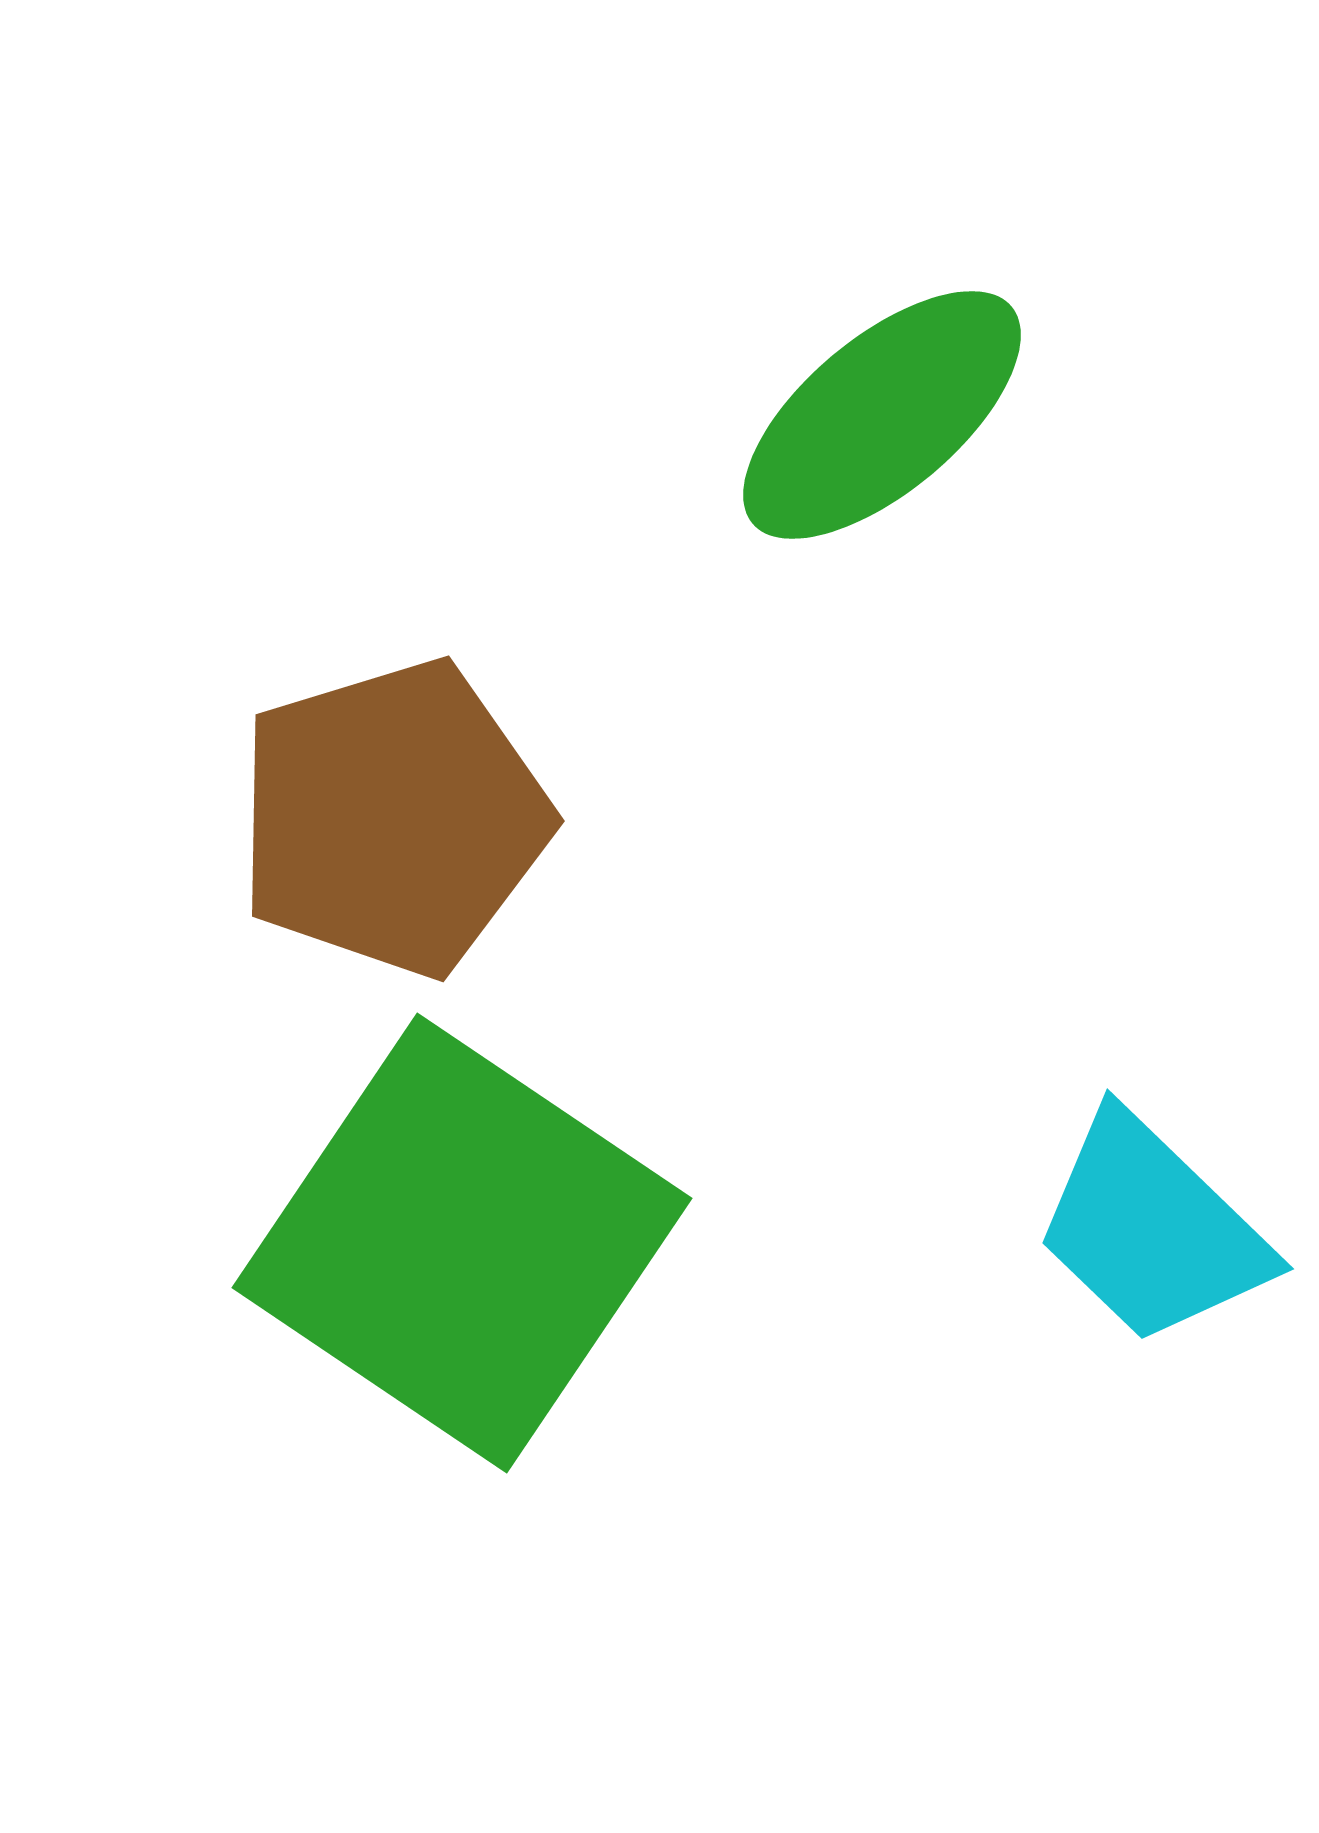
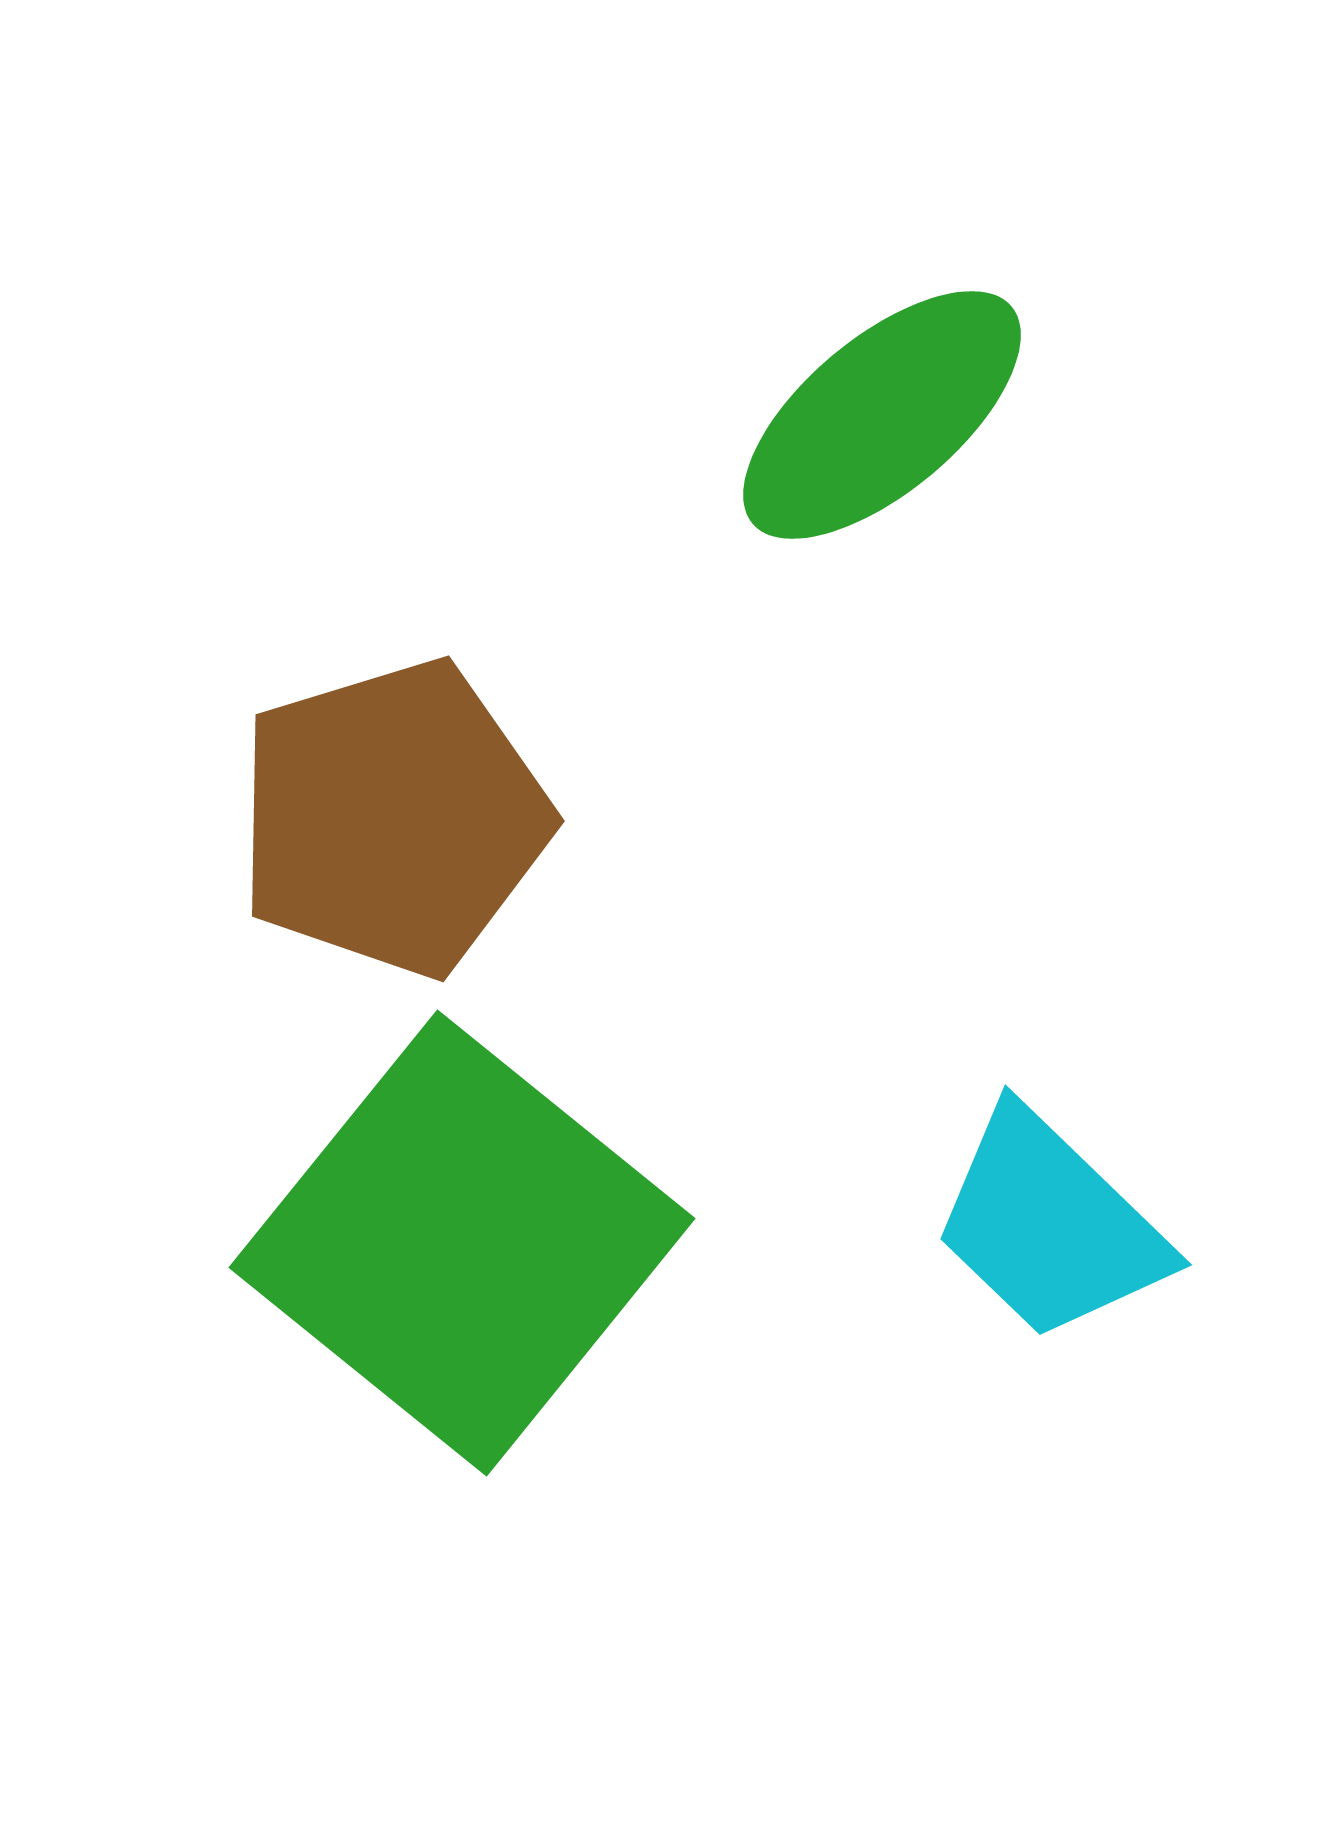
cyan trapezoid: moved 102 px left, 4 px up
green square: rotated 5 degrees clockwise
